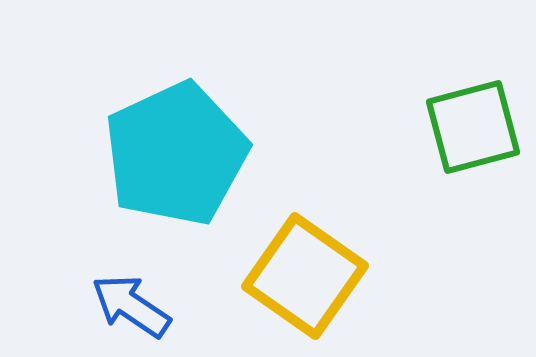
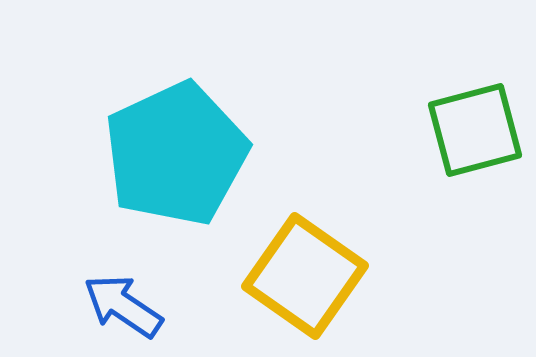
green square: moved 2 px right, 3 px down
blue arrow: moved 8 px left
